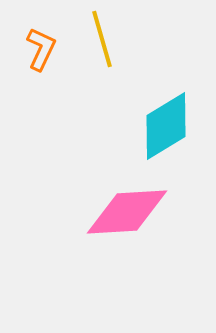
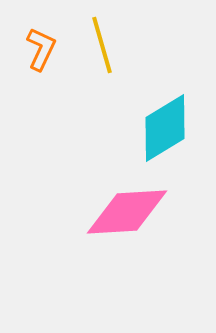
yellow line: moved 6 px down
cyan diamond: moved 1 px left, 2 px down
